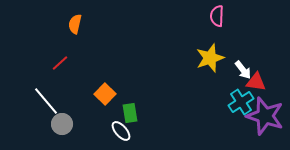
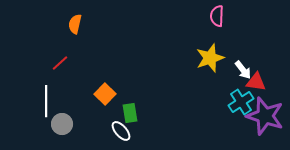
white line: rotated 40 degrees clockwise
